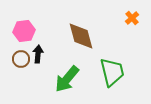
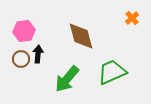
green trapezoid: rotated 100 degrees counterclockwise
